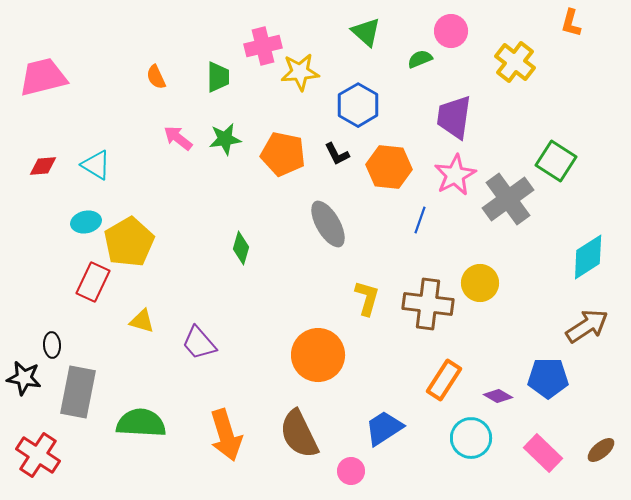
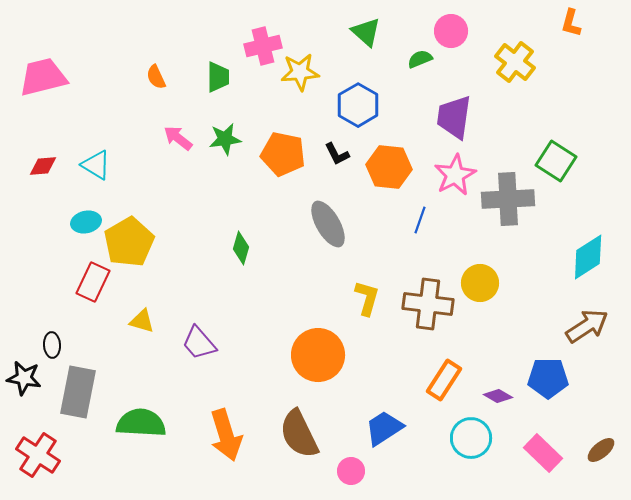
gray cross at (508, 199): rotated 33 degrees clockwise
